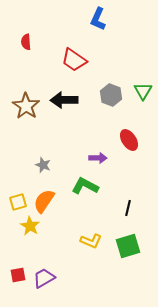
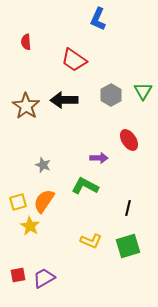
gray hexagon: rotated 10 degrees clockwise
purple arrow: moved 1 px right
